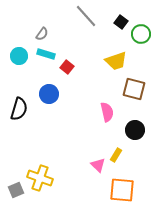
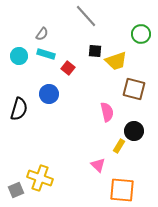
black square: moved 26 px left, 29 px down; rotated 32 degrees counterclockwise
red square: moved 1 px right, 1 px down
black circle: moved 1 px left, 1 px down
yellow rectangle: moved 3 px right, 9 px up
